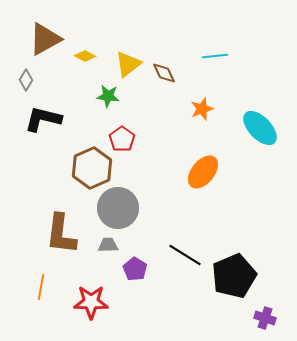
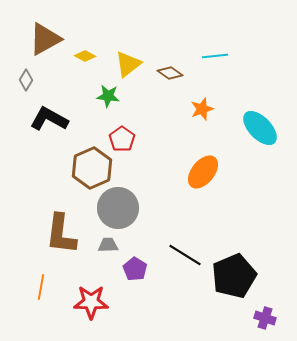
brown diamond: moved 6 px right; rotated 30 degrees counterclockwise
black L-shape: moved 6 px right; rotated 15 degrees clockwise
